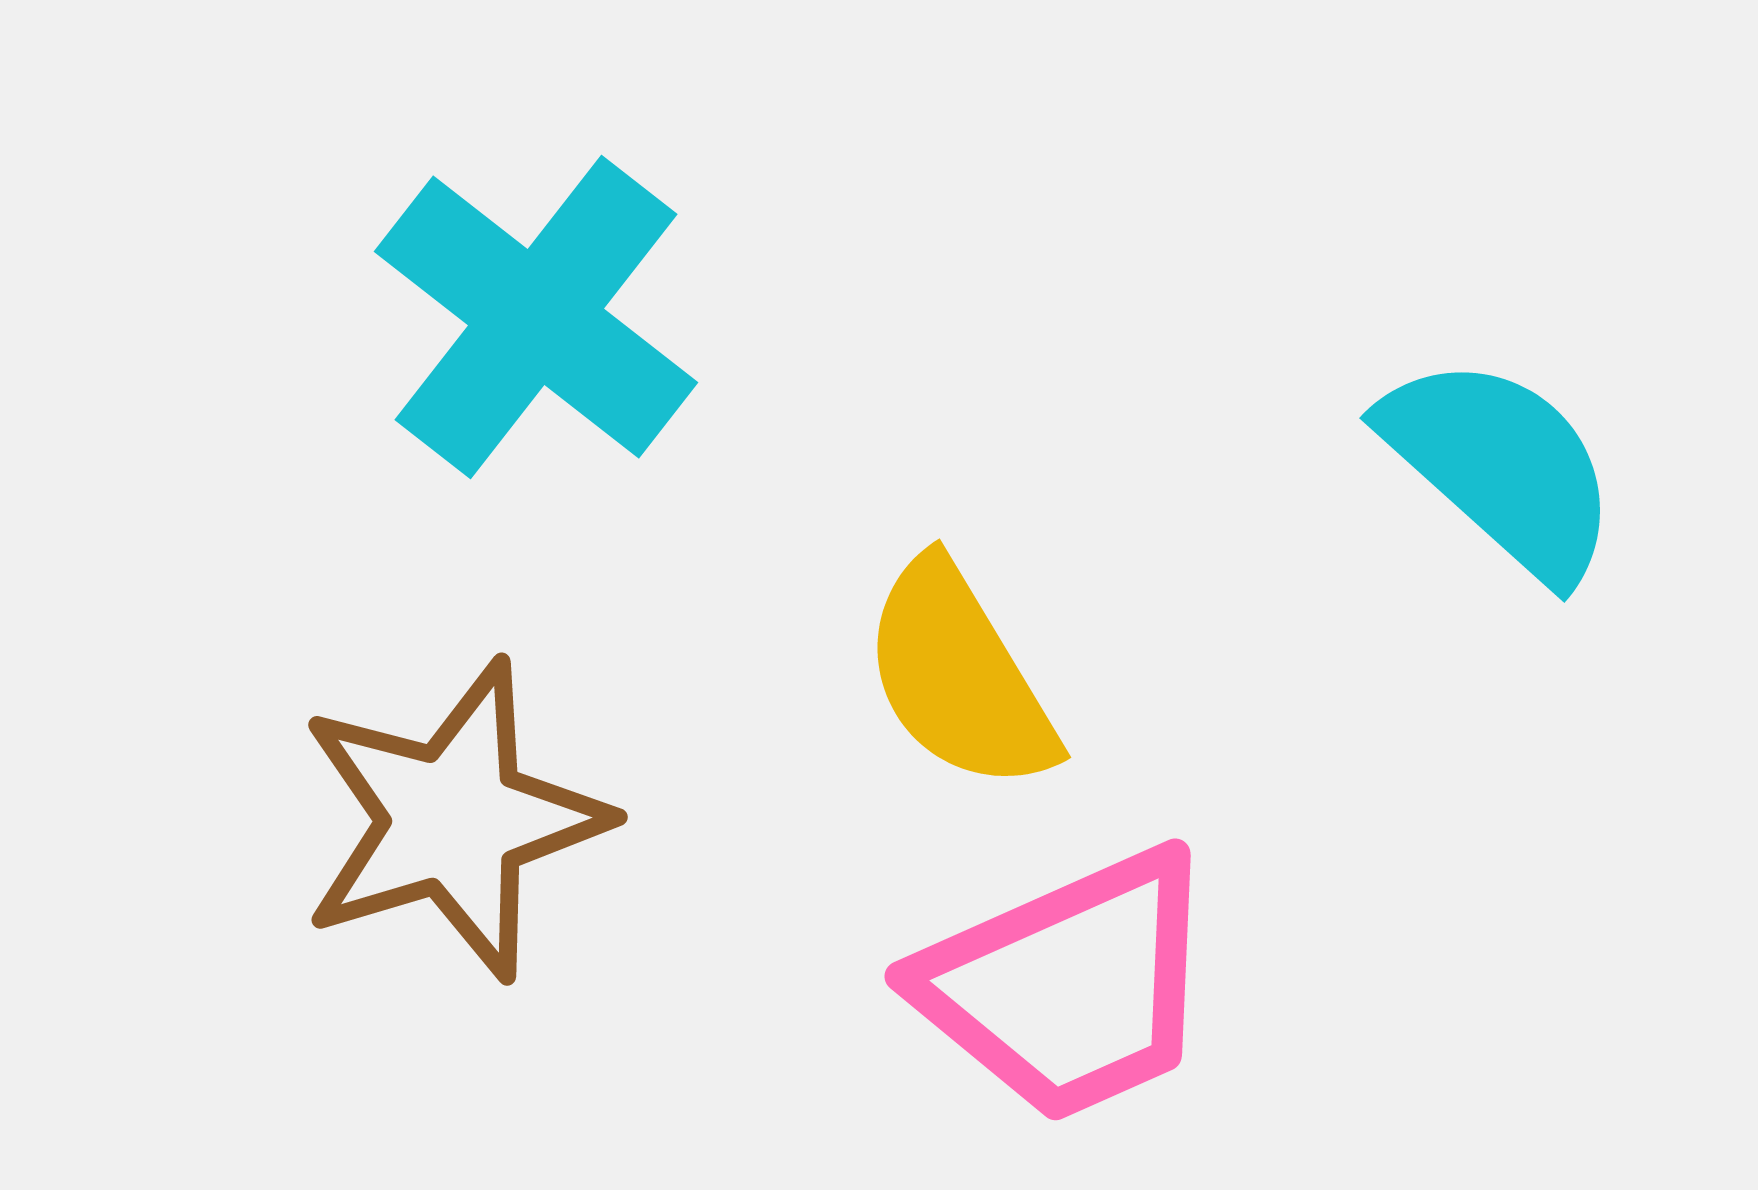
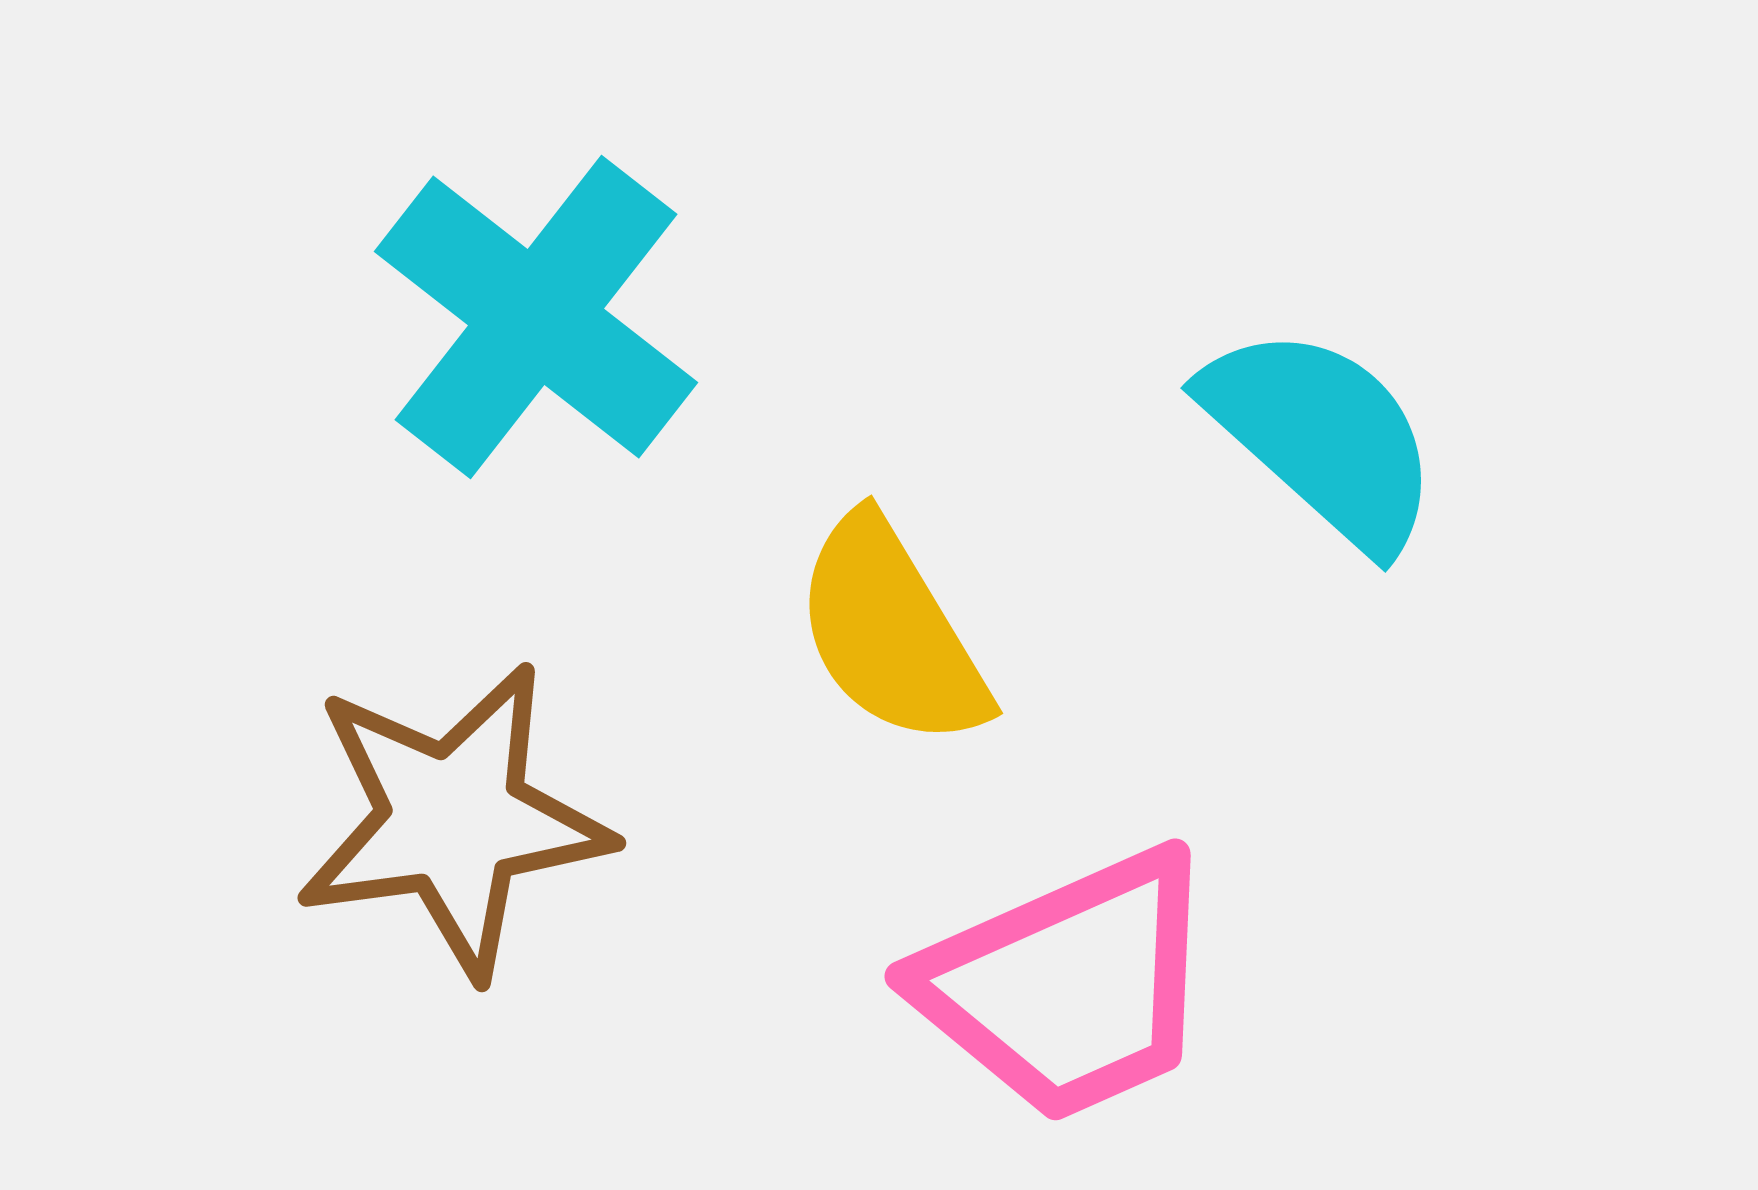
cyan semicircle: moved 179 px left, 30 px up
yellow semicircle: moved 68 px left, 44 px up
brown star: rotated 9 degrees clockwise
